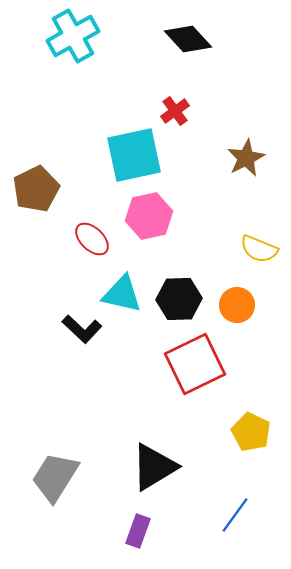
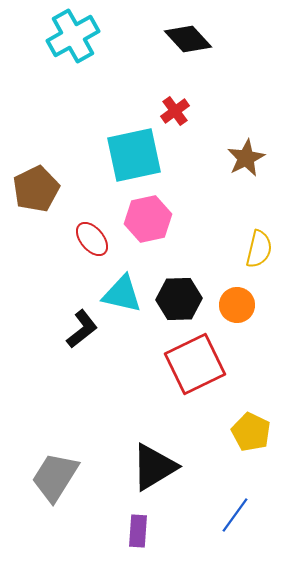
pink hexagon: moved 1 px left, 3 px down
red ellipse: rotated 6 degrees clockwise
yellow semicircle: rotated 99 degrees counterclockwise
black L-shape: rotated 81 degrees counterclockwise
purple rectangle: rotated 16 degrees counterclockwise
